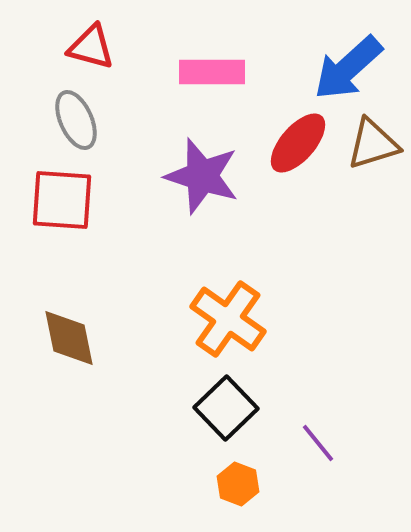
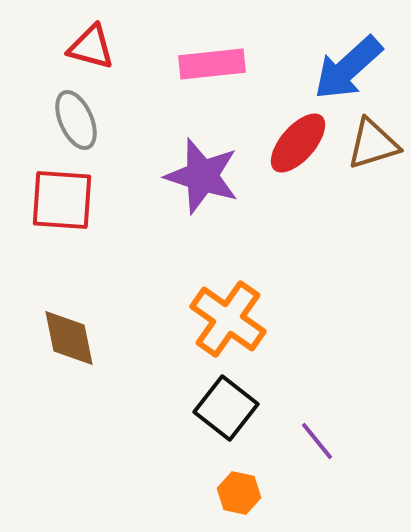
pink rectangle: moved 8 px up; rotated 6 degrees counterclockwise
black square: rotated 8 degrees counterclockwise
purple line: moved 1 px left, 2 px up
orange hexagon: moved 1 px right, 9 px down; rotated 9 degrees counterclockwise
